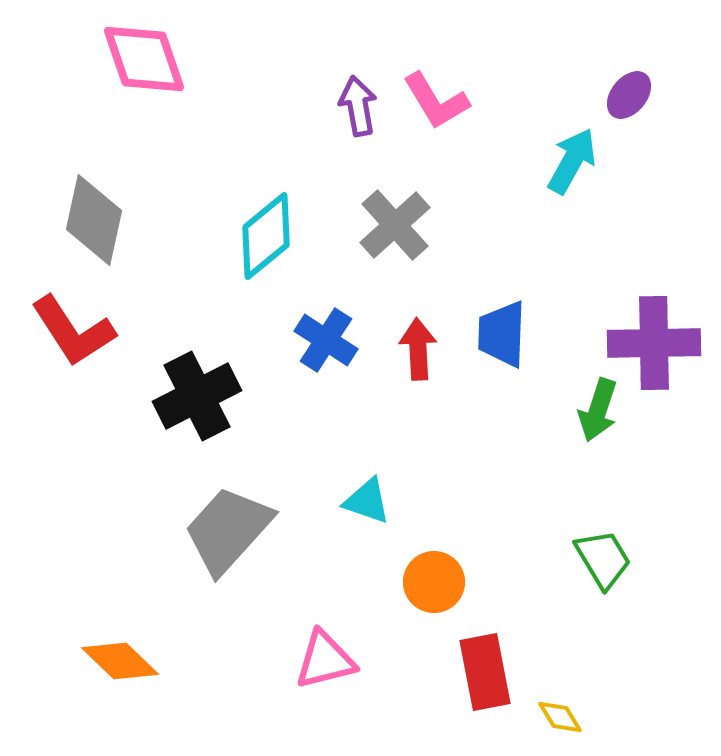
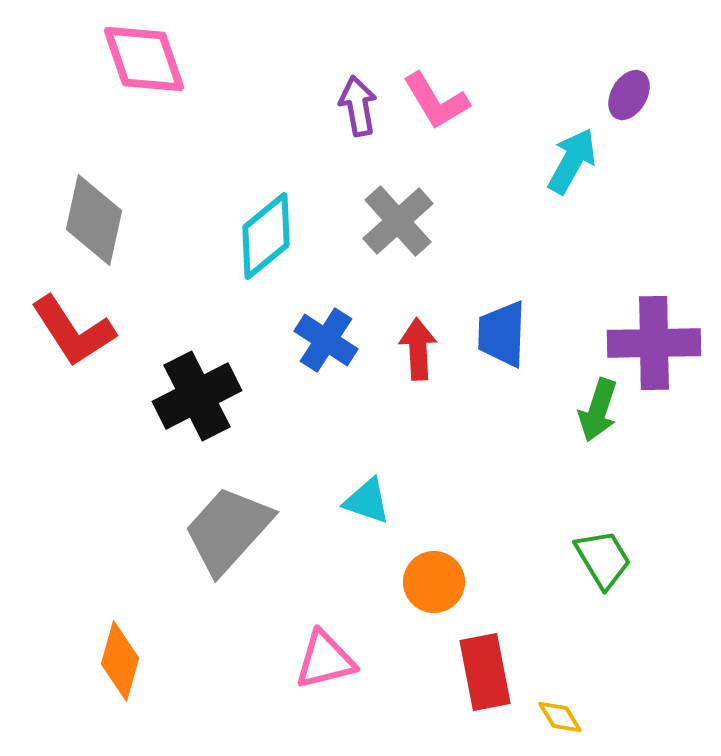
purple ellipse: rotated 9 degrees counterclockwise
gray cross: moved 3 px right, 4 px up
orange diamond: rotated 62 degrees clockwise
